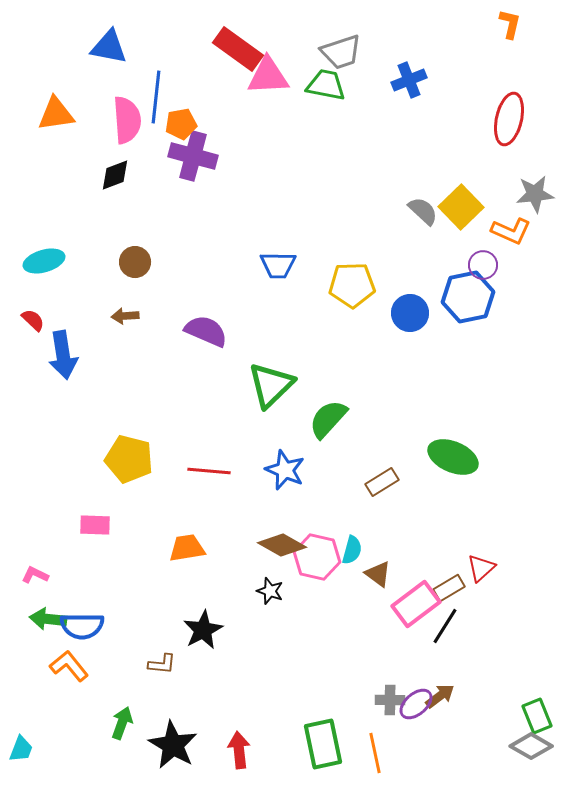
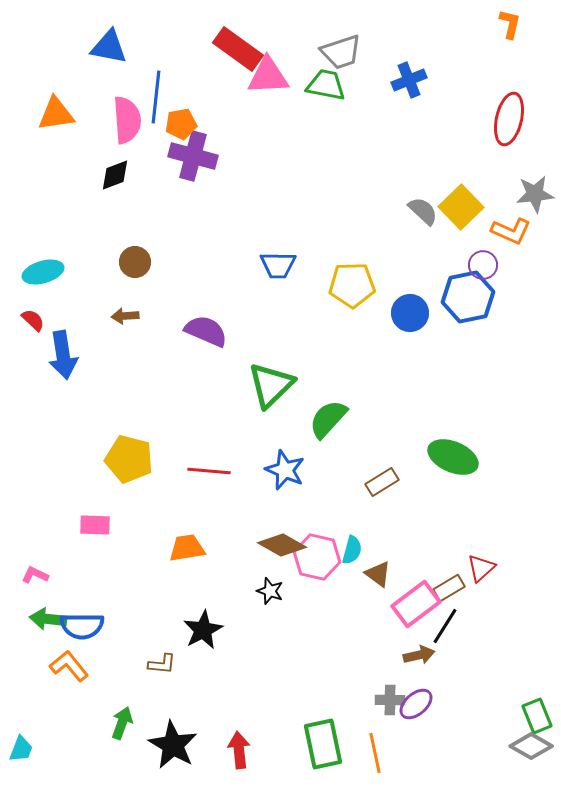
cyan ellipse at (44, 261): moved 1 px left, 11 px down
brown arrow at (440, 696): moved 21 px left, 41 px up; rotated 24 degrees clockwise
